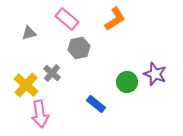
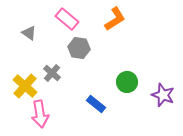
gray triangle: rotated 49 degrees clockwise
gray hexagon: rotated 20 degrees clockwise
purple star: moved 8 px right, 21 px down
yellow cross: moved 1 px left, 1 px down
